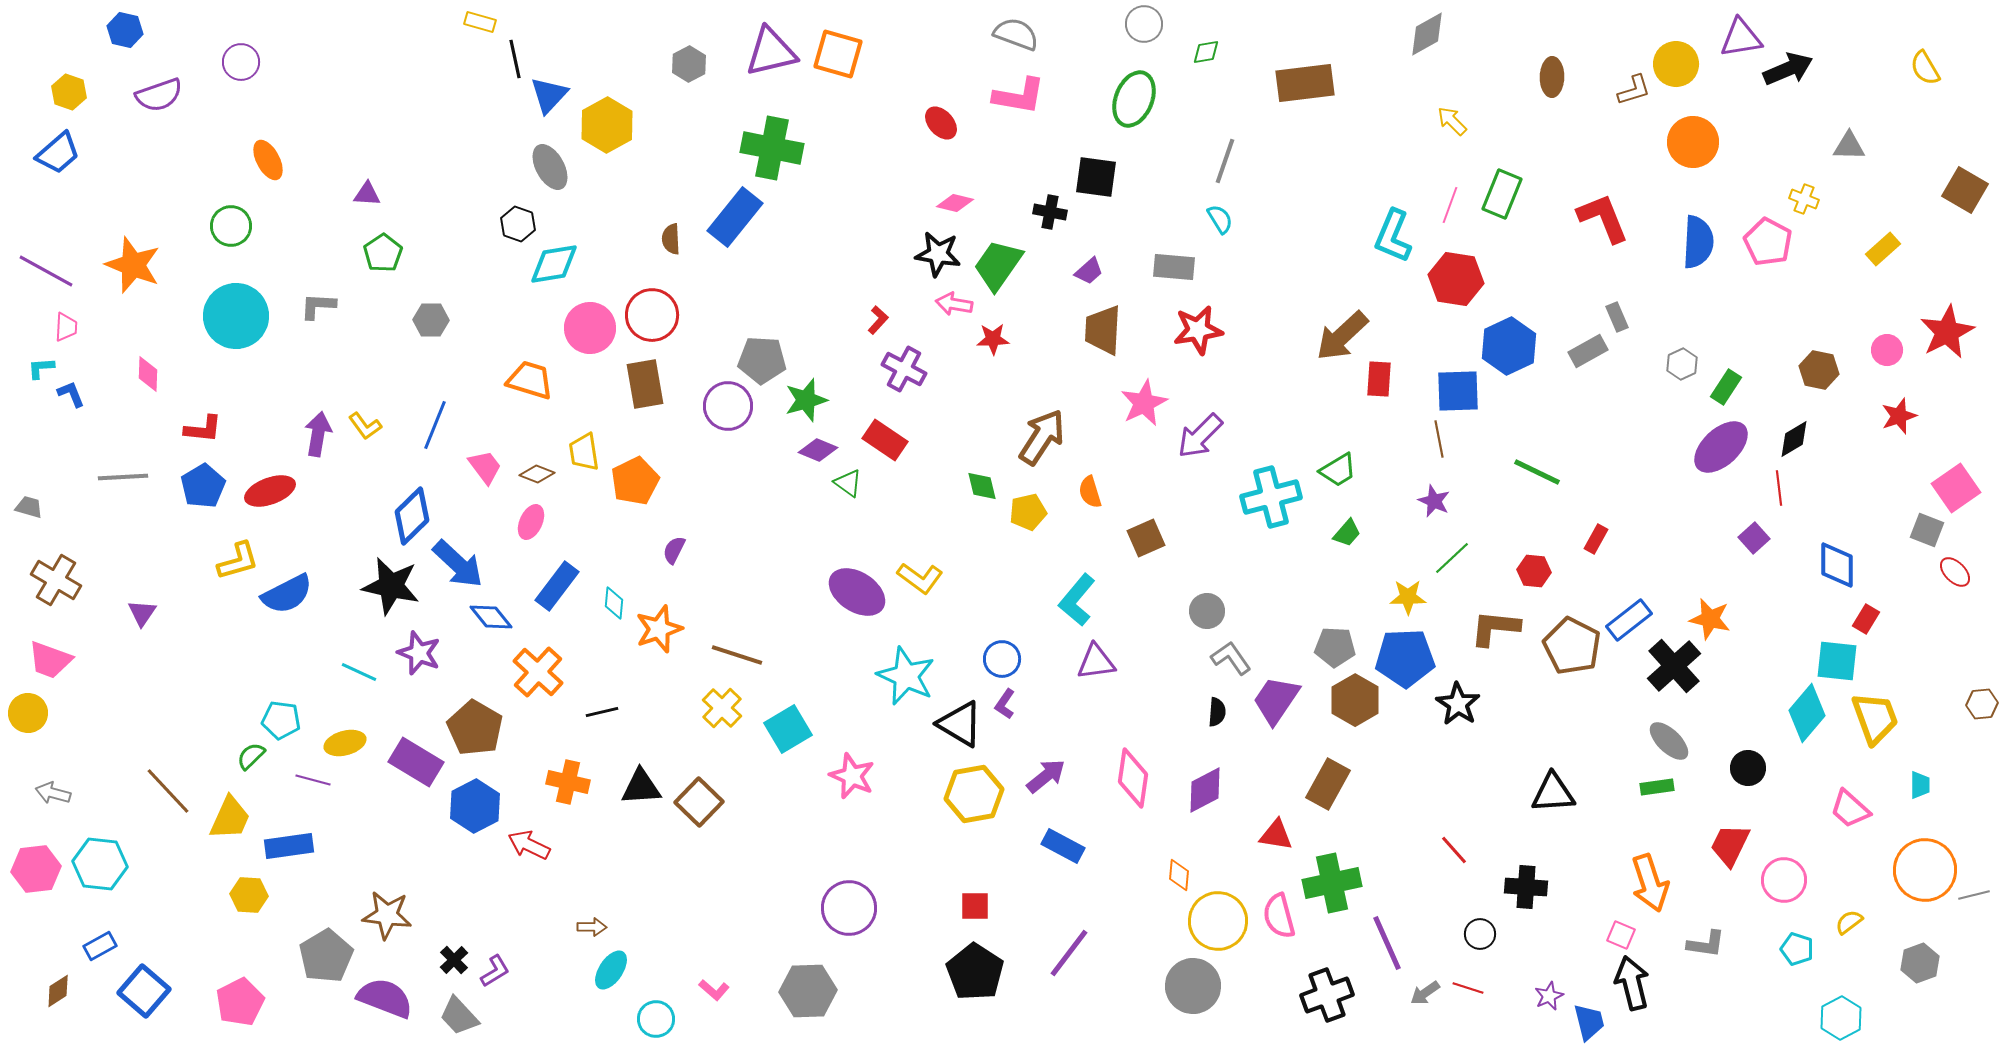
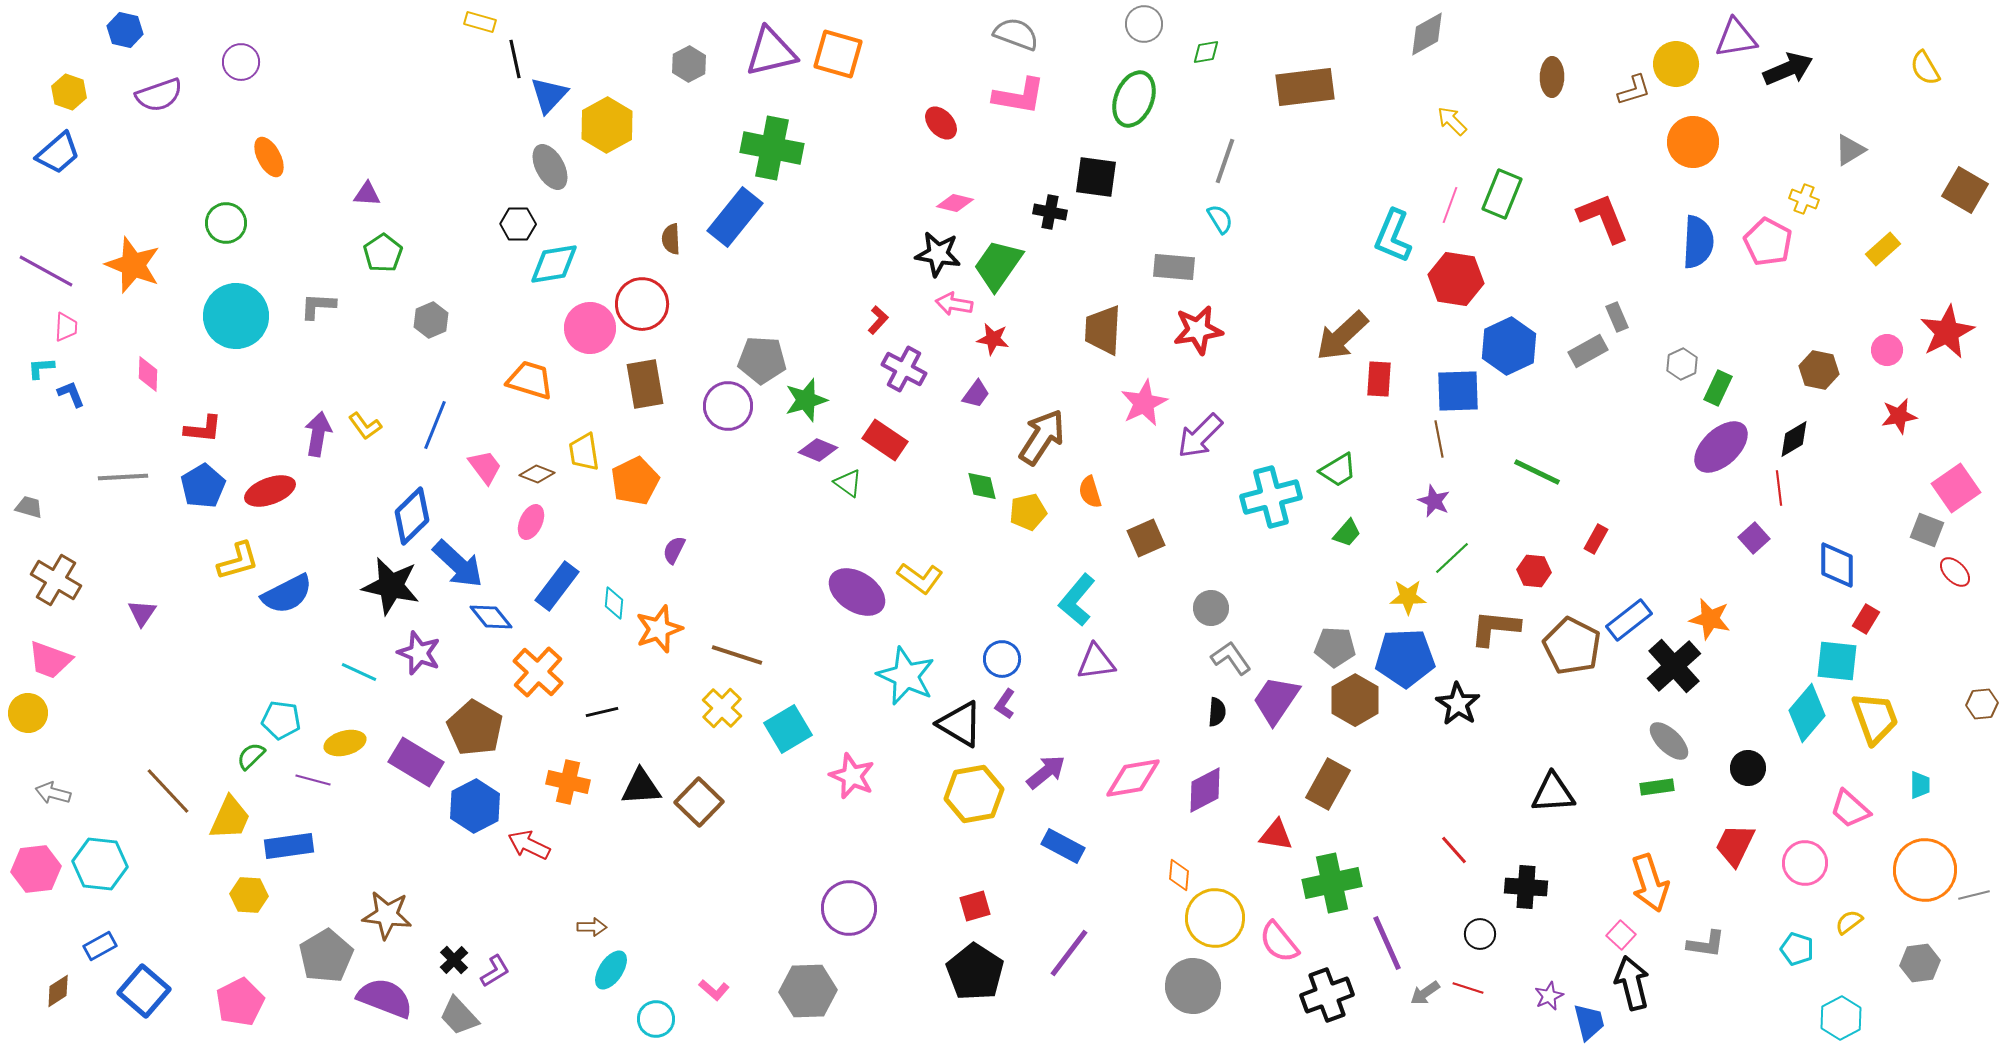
purple triangle at (1741, 38): moved 5 px left
brown rectangle at (1305, 83): moved 4 px down
gray triangle at (1849, 146): moved 1 px right, 4 px down; rotated 32 degrees counterclockwise
orange ellipse at (268, 160): moved 1 px right, 3 px up
black hexagon at (518, 224): rotated 20 degrees counterclockwise
green circle at (231, 226): moved 5 px left, 3 px up
purple trapezoid at (1089, 271): moved 113 px left, 123 px down; rotated 12 degrees counterclockwise
red circle at (652, 315): moved 10 px left, 11 px up
gray hexagon at (431, 320): rotated 24 degrees counterclockwise
red star at (993, 339): rotated 12 degrees clockwise
green rectangle at (1726, 387): moved 8 px left, 1 px down; rotated 8 degrees counterclockwise
red star at (1899, 416): rotated 9 degrees clockwise
gray circle at (1207, 611): moved 4 px right, 3 px up
purple arrow at (1046, 776): moved 4 px up
pink diamond at (1133, 778): rotated 72 degrees clockwise
red trapezoid at (1730, 845): moved 5 px right
pink circle at (1784, 880): moved 21 px right, 17 px up
red square at (975, 906): rotated 16 degrees counterclockwise
pink semicircle at (1279, 916): moved 26 px down; rotated 24 degrees counterclockwise
yellow circle at (1218, 921): moved 3 px left, 3 px up
pink square at (1621, 935): rotated 20 degrees clockwise
gray hexagon at (1920, 963): rotated 12 degrees clockwise
